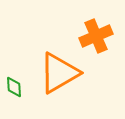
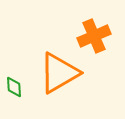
orange cross: moved 2 px left
